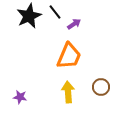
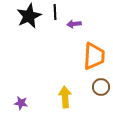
black line: rotated 35 degrees clockwise
purple arrow: rotated 152 degrees counterclockwise
orange trapezoid: moved 25 px right; rotated 20 degrees counterclockwise
yellow arrow: moved 3 px left, 5 px down
purple star: moved 1 px right, 6 px down
